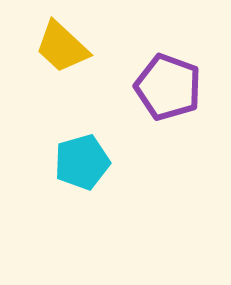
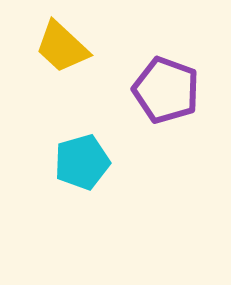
purple pentagon: moved 2 px left, 3 px down
